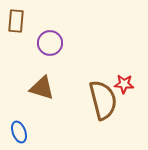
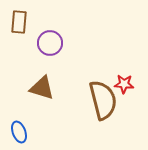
brown rectangle: moved 3 px right, 1 px down
